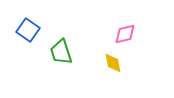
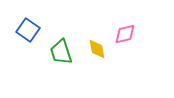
yellow diamond: moved 16 px left, 14 px up
